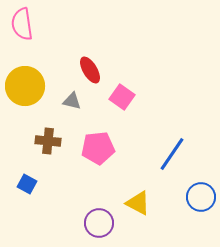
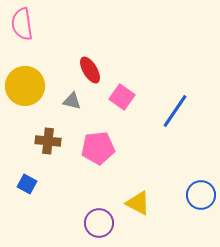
blue line: moved 3 px right, 43 px up
blue circle: moved 2 px up
